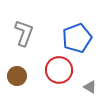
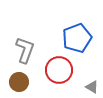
gray L-shape: moved 1 px right, 17 px down
brown circle: moved 2 px right, 6 px down
gray triangle: moved 2 px right
